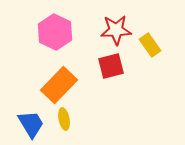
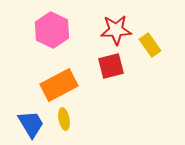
pink hexagon: moved 3 px left, 2 px up
orange rectangle: rotated 18 degrees clockwise
